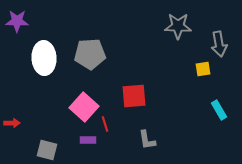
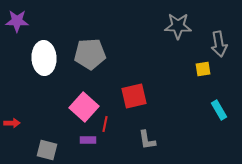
red square: rotated 8 degrees counterclockwise
red line: rotated 28 degrees clockwise
